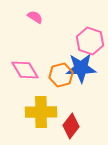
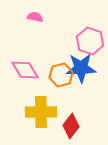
pink semicircle: rotated 21 degrees counterclockwise
